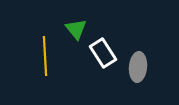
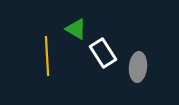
green triangle: rotated 20 degrees counterclockwise
yellow line: moved 2 px right
